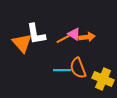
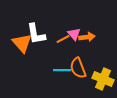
pink triangle: rotated 16 degrees clockwise
